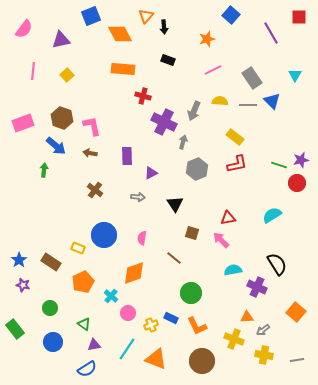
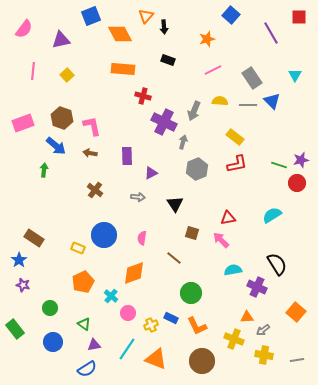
brown rectangle at (51, 262): moved 17 px left, 24 px up
